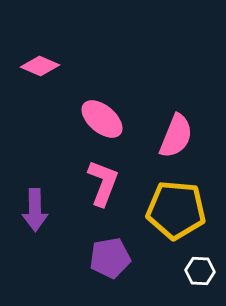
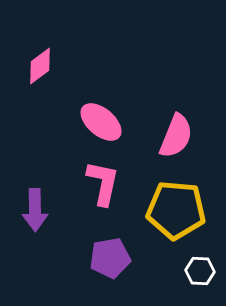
pink diamond: rotated 60 degrees counterclockwise
pink ellipse: moved 1 px left, 3 px down
pink L-shape: rotated 9 degrees counterclockwise
